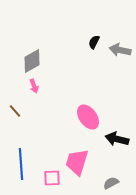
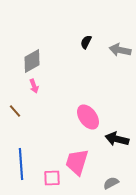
black semicircle: moved 8 px left
